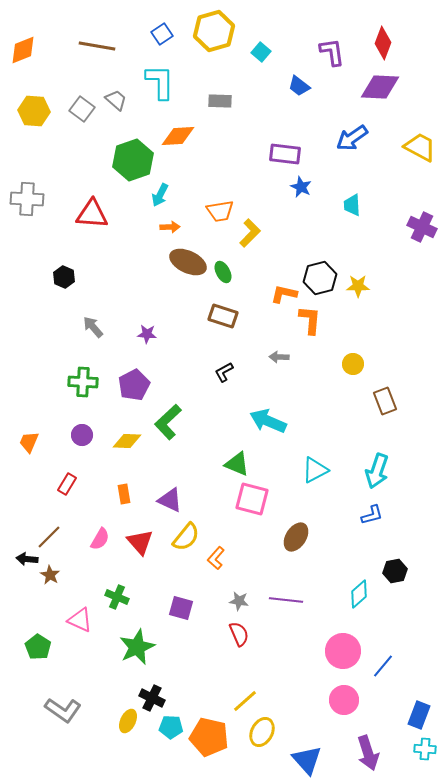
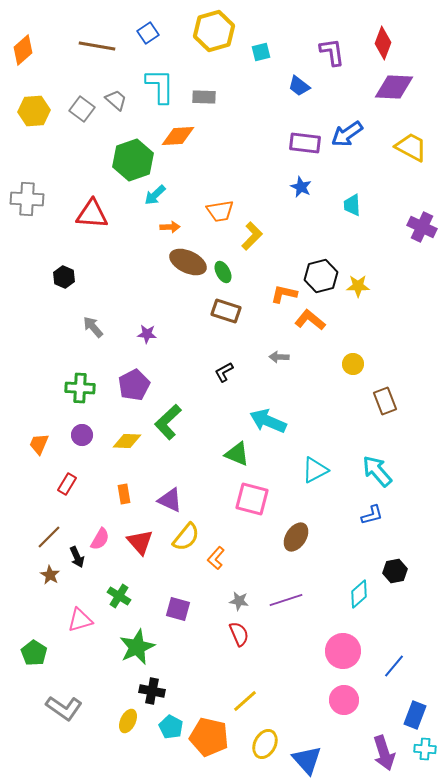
blue square at (162, 34): moved 14 px left, 1 px up
orange diamond at (23, 50): rotated 20 degrees counterclockwise
cyan square at (261, 52): rotated 36 degrees clockwise
cyan L-shape at (160, 82): moved 4 px down
purple diamond at (380, 87): moved 14 px right
gray rectangle at (220, 101): moved 16 px left, 4 px up
yellow hexagon at (34, 111): rotated 8 degrees counterclockwise
blue arrow at (352, 138): moved 5 px left, 4 px up
yellow trapezoid at (420, 147): moved 9 px left
purple rectangle at (285, 154): moved 20 px right, 11 px up
cyan arrow at (160, 195): moved 5 px left; rotated 20 degrees clockwise
yellow L-shape at (250, 233): moved 2 px right, 3 px down
black hexagon at (320, 278): moved 1 px right, 2 px up
brown rectangle at (223, 316): moved 3 px right, 5 px up
orange L-shape at (310, 320): rotated 56 degrees counterclockwise
green cross at (83, 382): moved 3 px left, 6 px down
orange trapezoid at (29, 442): moved 10 px right, 2 px down
green triangle at (237, 464): moved 10 px up
cyan arrow at (377, 471): rotated 120 degrees clockwise
black arrow at (27, 559): moved 50 px right, 2 px up; rotated 120 degrees counterclockwise
green cross at (117, 597): moved 2 px right, 1 px up; rotated 10 degrees clockwise
purple line at (286, 600): rotated 24 degrees counterclockwise
purple square at (181, 608): moved 3 px left, 1 px down
pink triangle at (80, 620): rotated 40 degrees counterclockwise
green pentagon at (38, 647): moved 4 px left, 6 px down
blue line at (383, 666): moved 11 px right
black cross at (152, 698): moved 7 px up; rotated 15 degrees counterclockwise
gray L-shape at (63, 710): moved 1 px right, 2 px up
blue rectangle at (419, 715): moved 4 px left
cyan pentagon at (171, 727): rotated 25 degrees clockwise
yellow ellipse at (262, 732): moved 3 px right, 12 px down
purple arrow at (368, 753): moved 16 px right
